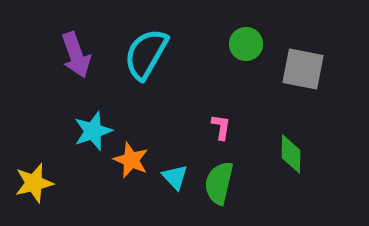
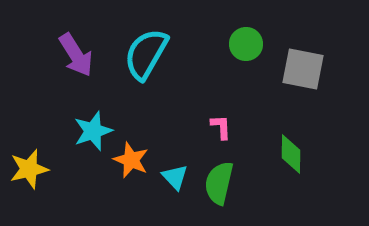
purple arrow: rotated 12 degrees counterclockwise
pink L-shape: rotated 12 degrees counterclockwise
yellow star: moved 5 px left, 14 px up
